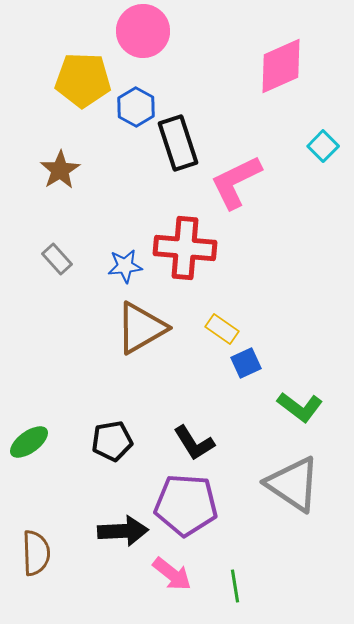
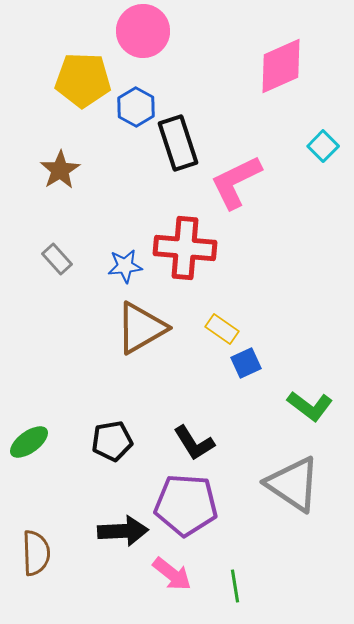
green L-shape: moved 10 px right, 1 px up
